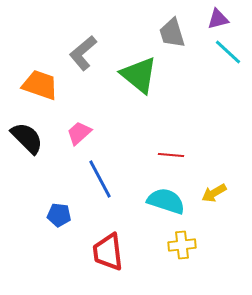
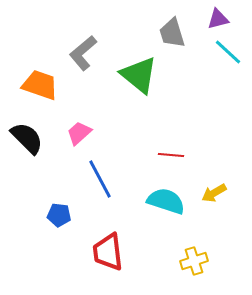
yellow cross: moved 12 px right, 16 px down; rotated 12 degrees counterclockwise
